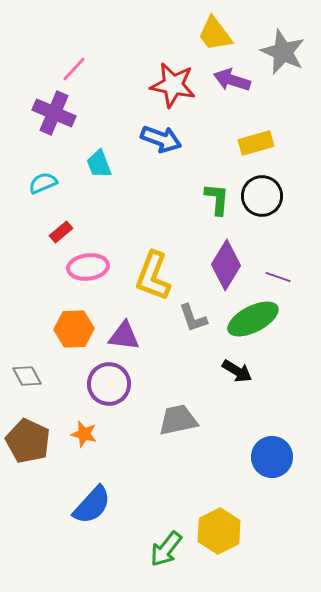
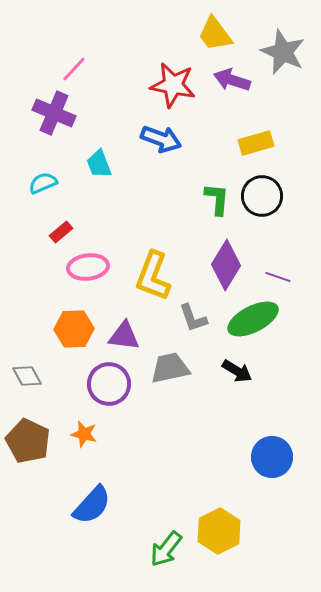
gray trapezoid: moved 8 px left, 52 px up
